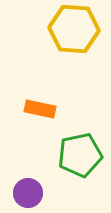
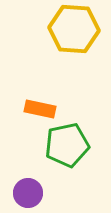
green pentagon: moved 13 px left, 10 px up
